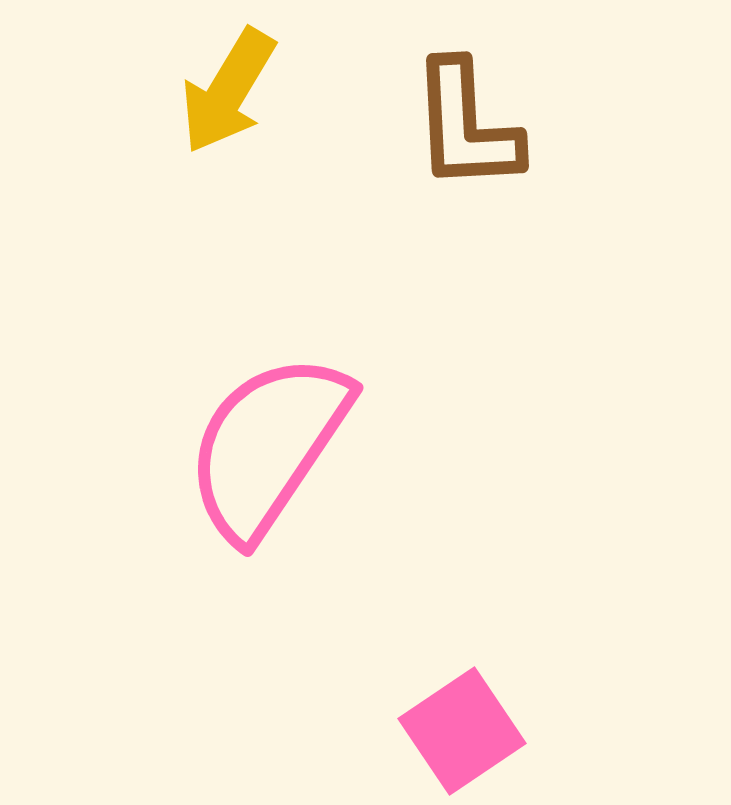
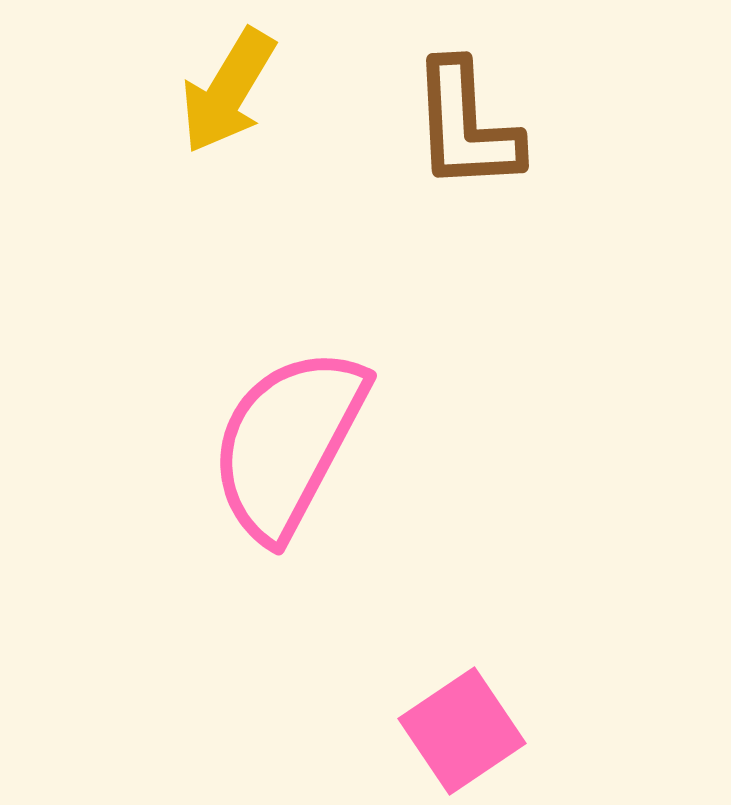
pink semicircle: moved 20 px right, 3 px up; rotated 6 degrees counterclockwise
